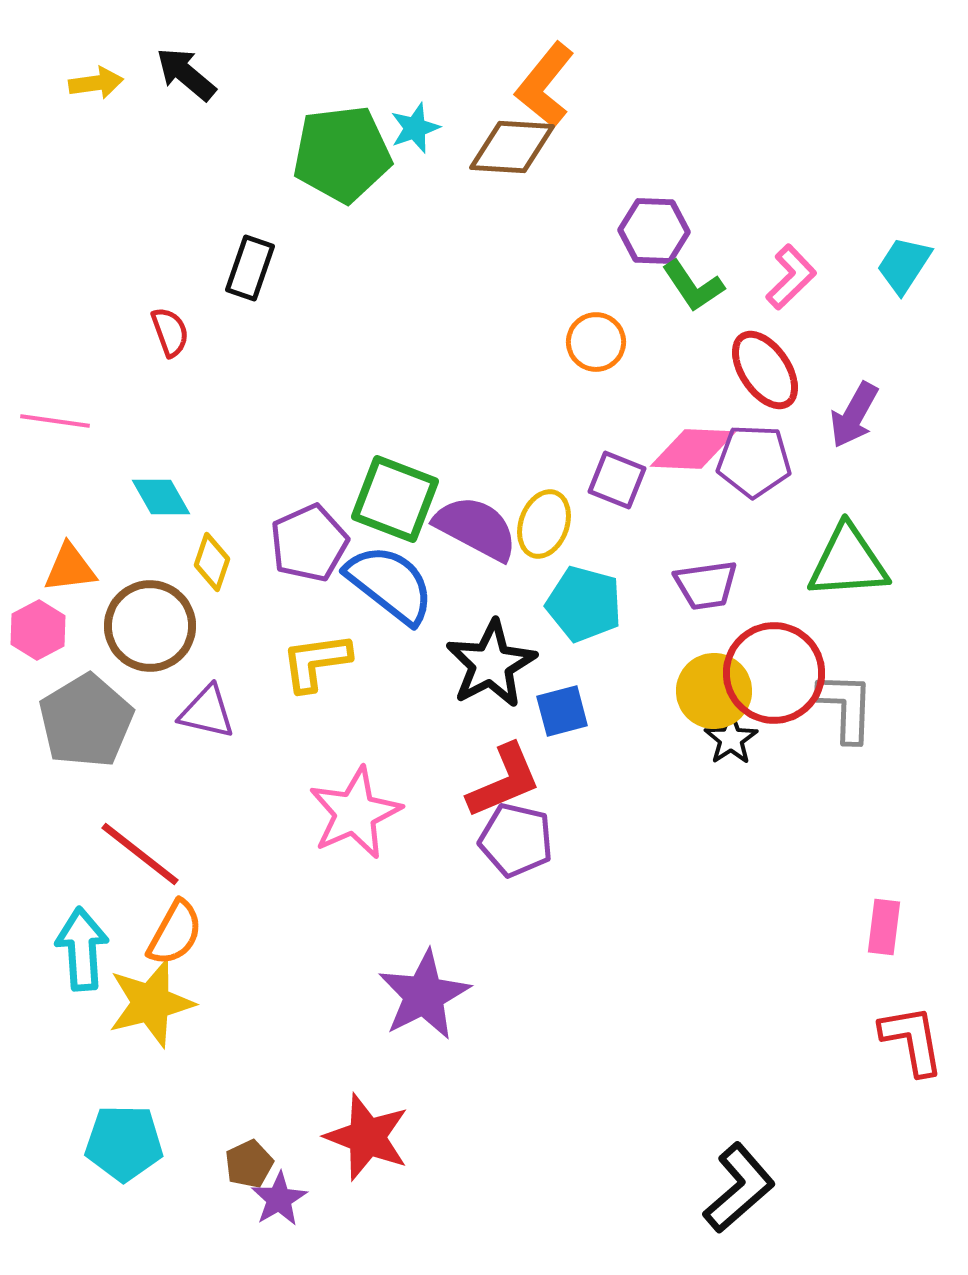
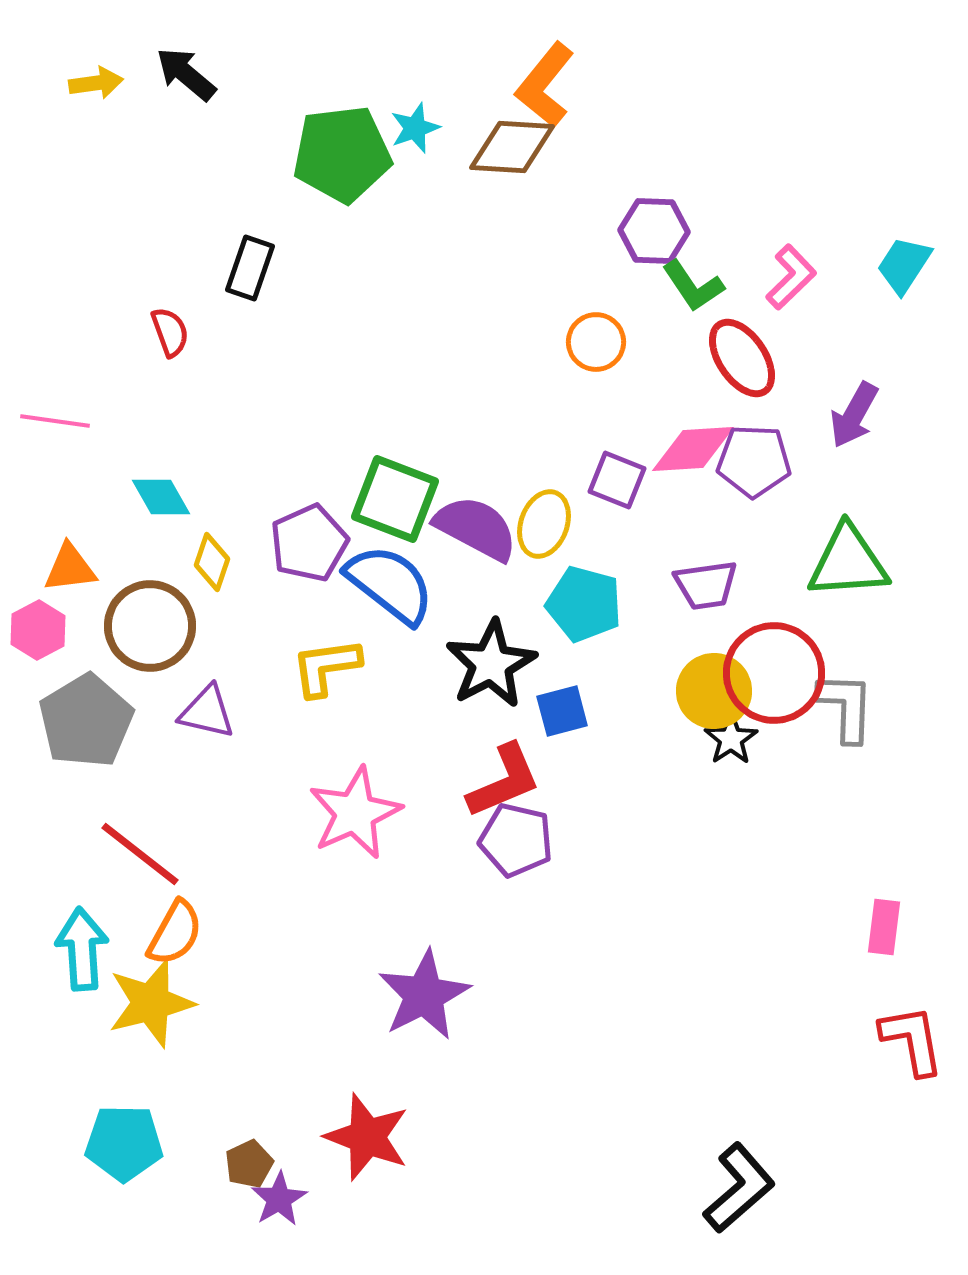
red ellipse at (765, 370): moved 23 px left, 12 px up
pink diamond at (693, 449): rotated 6 degrees counterclockwise
yellow L-shape at (316, 662): moved 10 px right, 5 px down
